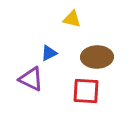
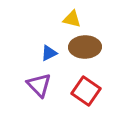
brown ellipse: moved 12 px left, 10 px up
purple triangle: moved 8 px right, 6 px down; rotated 20 degrees clockwise
red square: rotated 32 degrees clockwise
